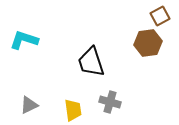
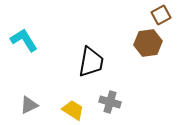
brown square: moved 1 px right, 1 px up
cyan L-shape: rotated 40 degrees clockwise
black trapezoid: rotated 152 degrees counterclockwise
yellow trapezoid: rotated 50 degrees counterclockwise
